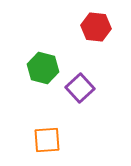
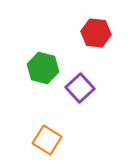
red hexagon: moved 6 px down
orange square: rotated 36 degrees clockwise
